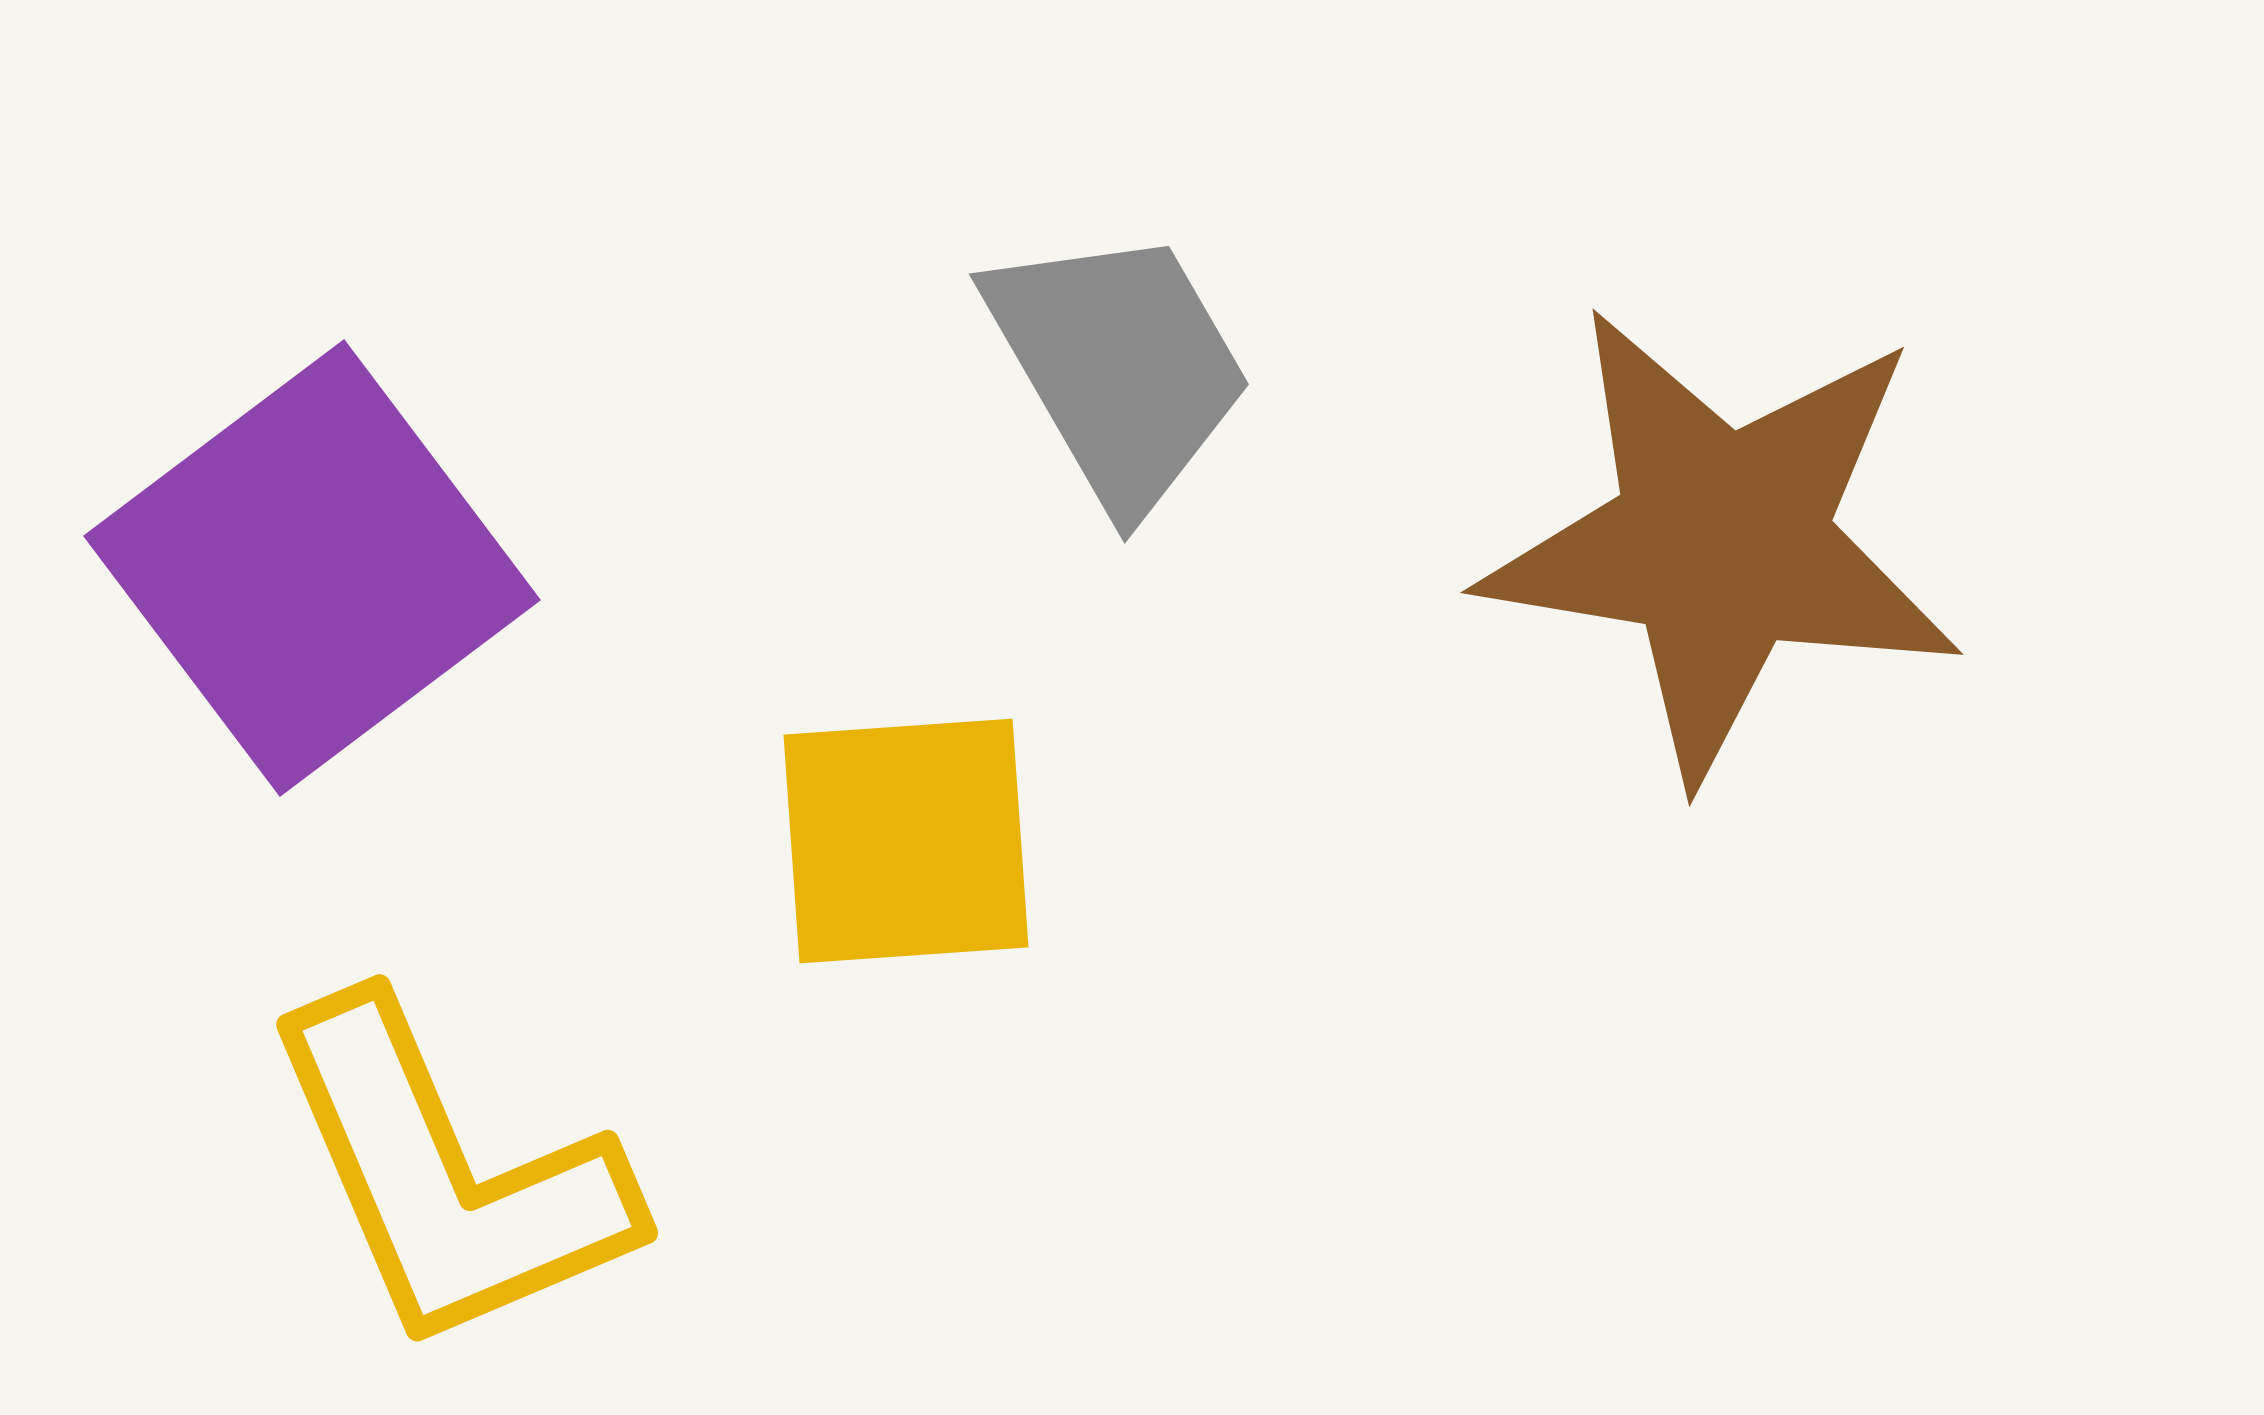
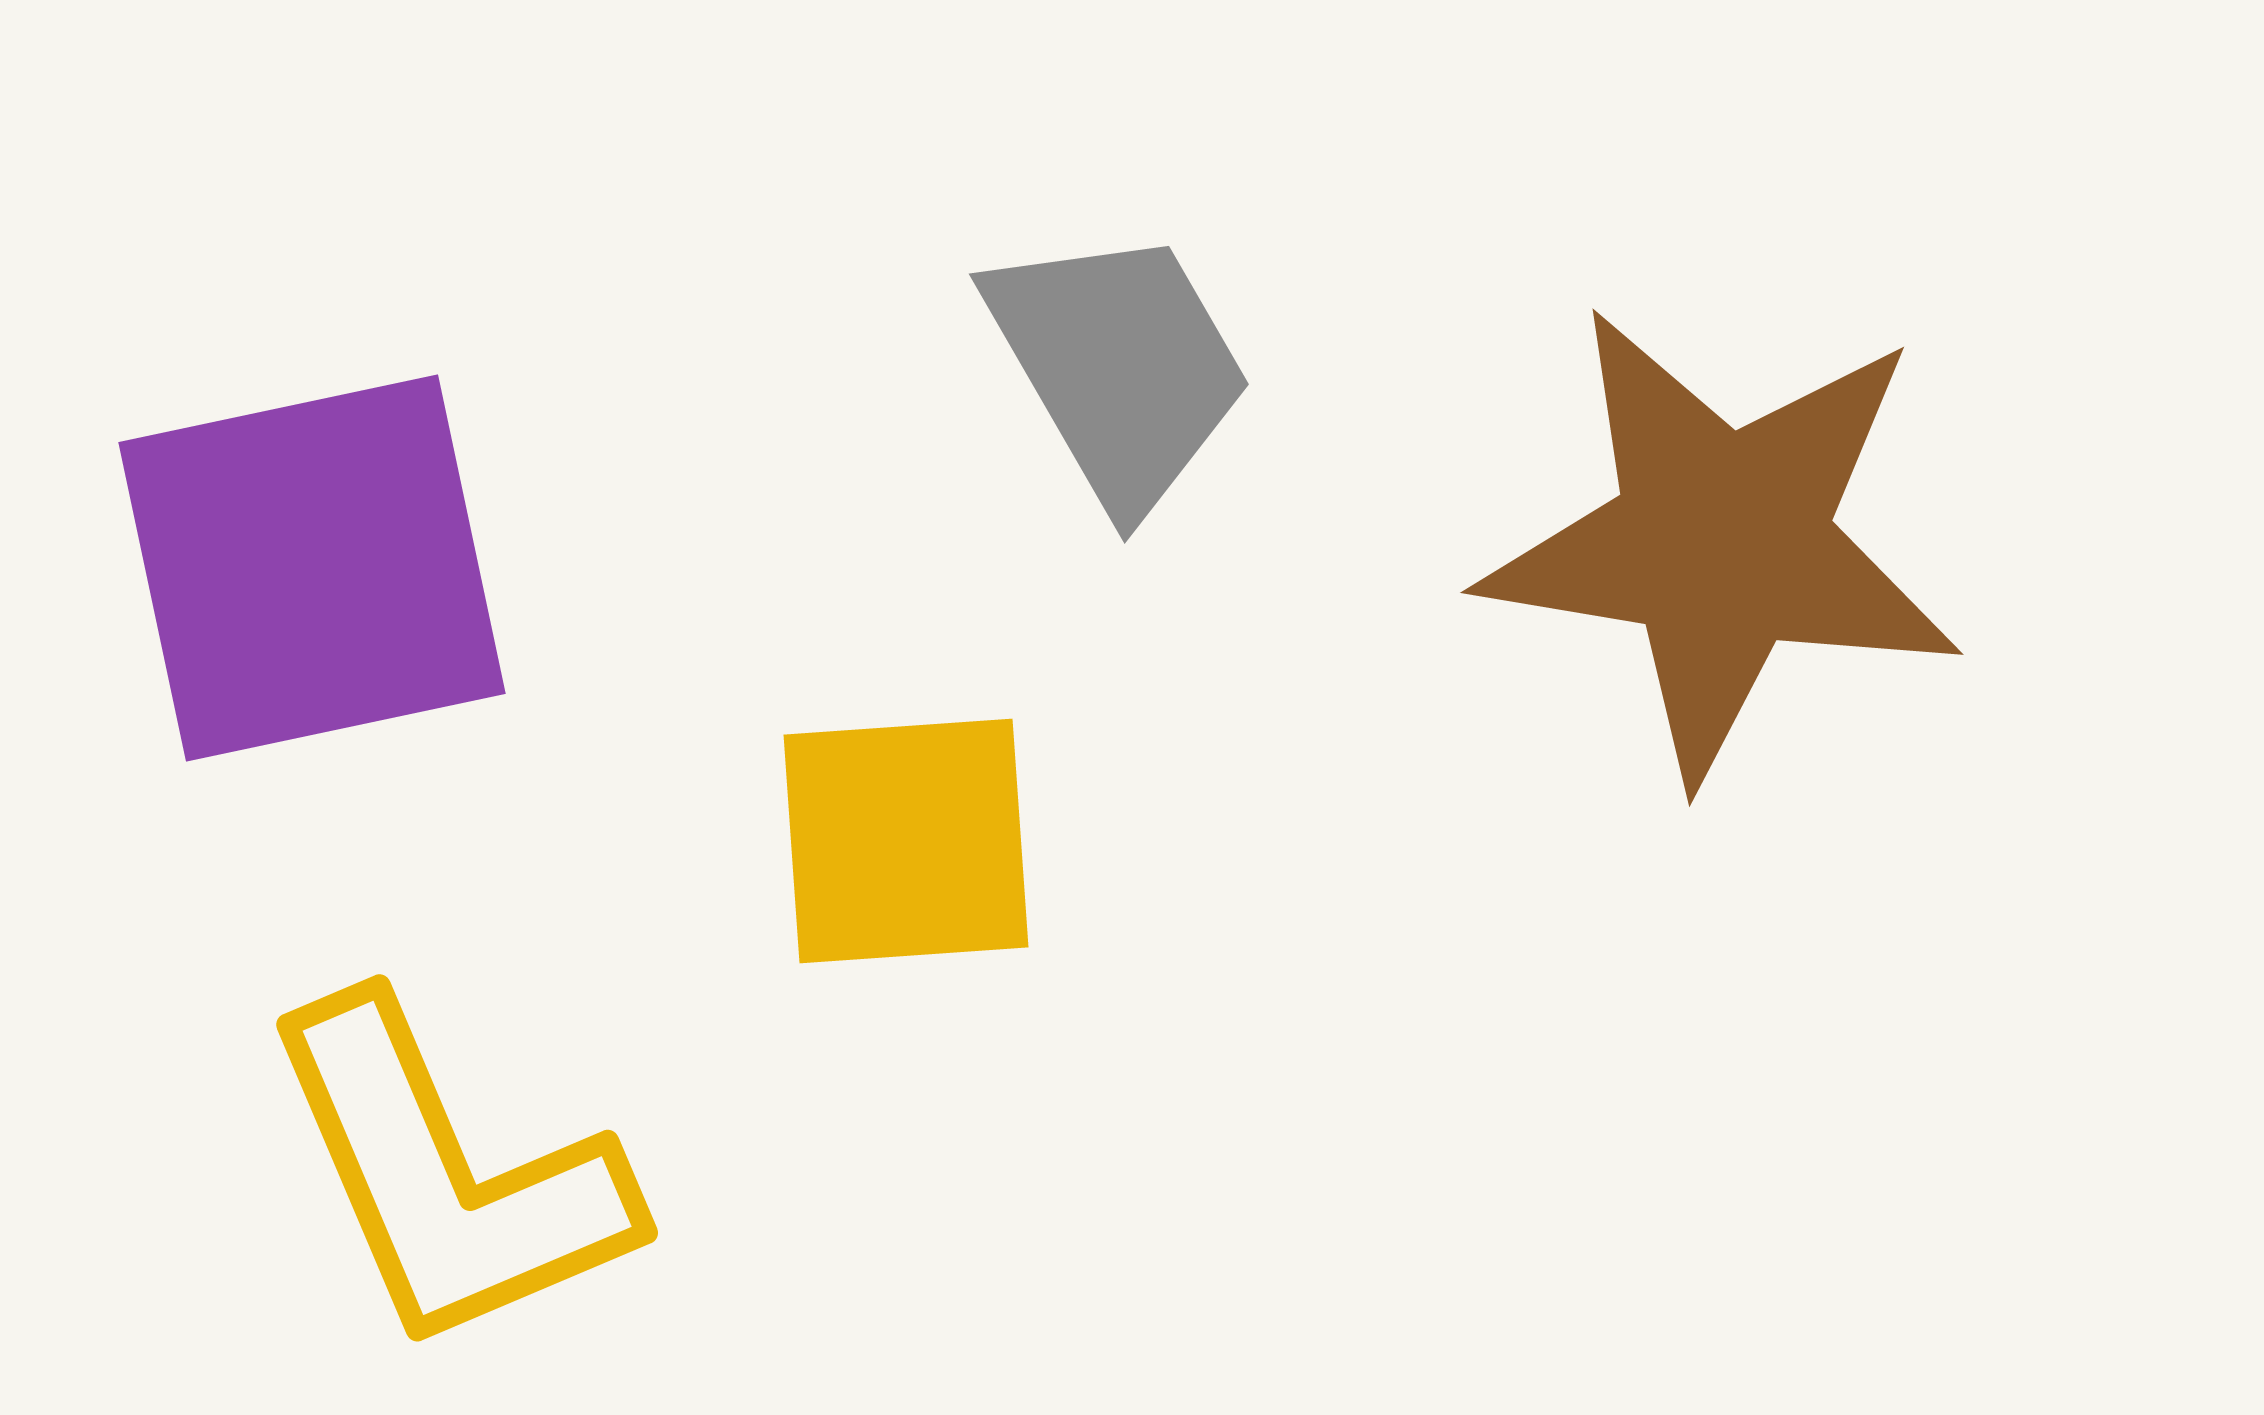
purple square: rotated 25 degrees clockwise
